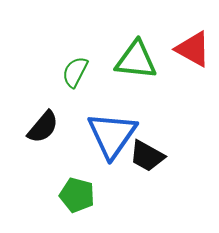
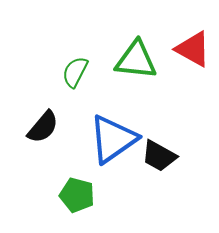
blue triangle: moved 1 px right, 4 px down; rotated 20 degrees clockwise
black trapezoid: moved 12 px right
